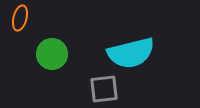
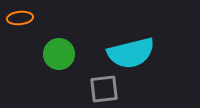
orange ellipse: rotated 70 degrees clockwise
green circle: moved 7 px right
